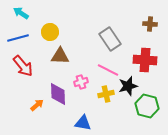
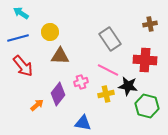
brown cross: rotated 16 degrees counterclockwise
black star: rotated 24 degrees clockwise
purple diamond: rotated 40 degrees clockwise
